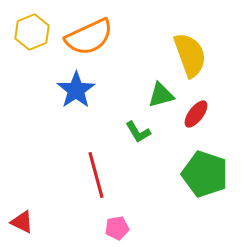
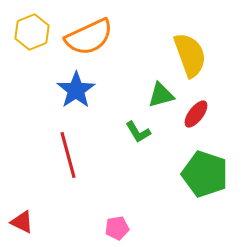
red line: moved 28 px left, 20 px up
